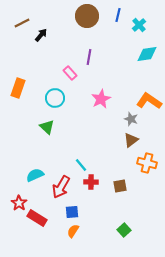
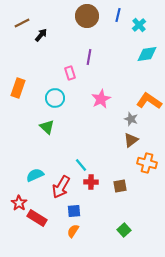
pink rectangle: rotated 24 degrees clockwise
blue square: moved 2 px right, 1 px up
